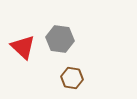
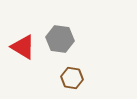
red triangle: rotated 12 degrees counterclockwise
